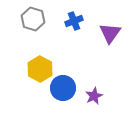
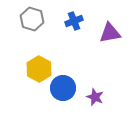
gray hexagon: moved 1 px left
purple triangle: rotated 45 degrees clockwise
yellow hexagon: moved 1 px left
purple star: moved 1 px right, 1 px down; rotated 24 degrees counterclockwise
